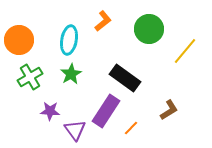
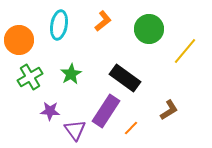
cyan ellipse: moved 10 px left, 15 px up
